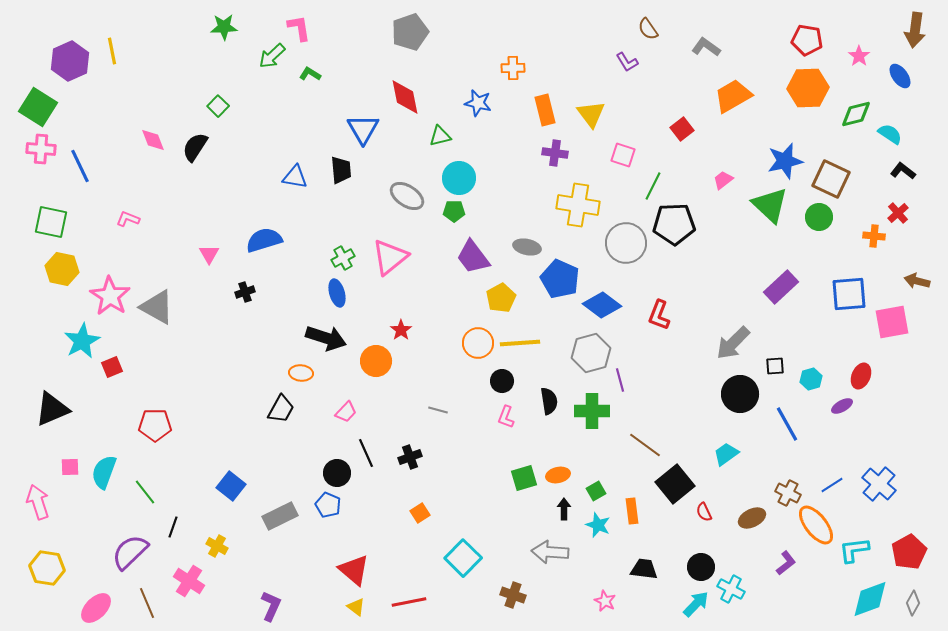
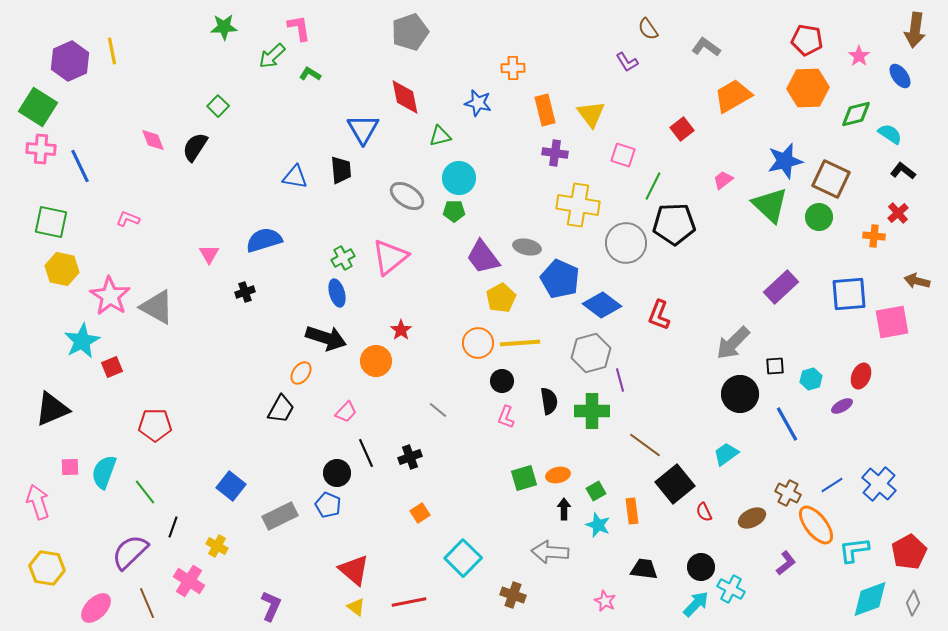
purple trapezoid at (473, 257): moved 10 px right
orange ellipse at (301, 373): rotated 60 degrees counterclockwise
gray line at (438, 410): rotated 24 degrees clockwise
